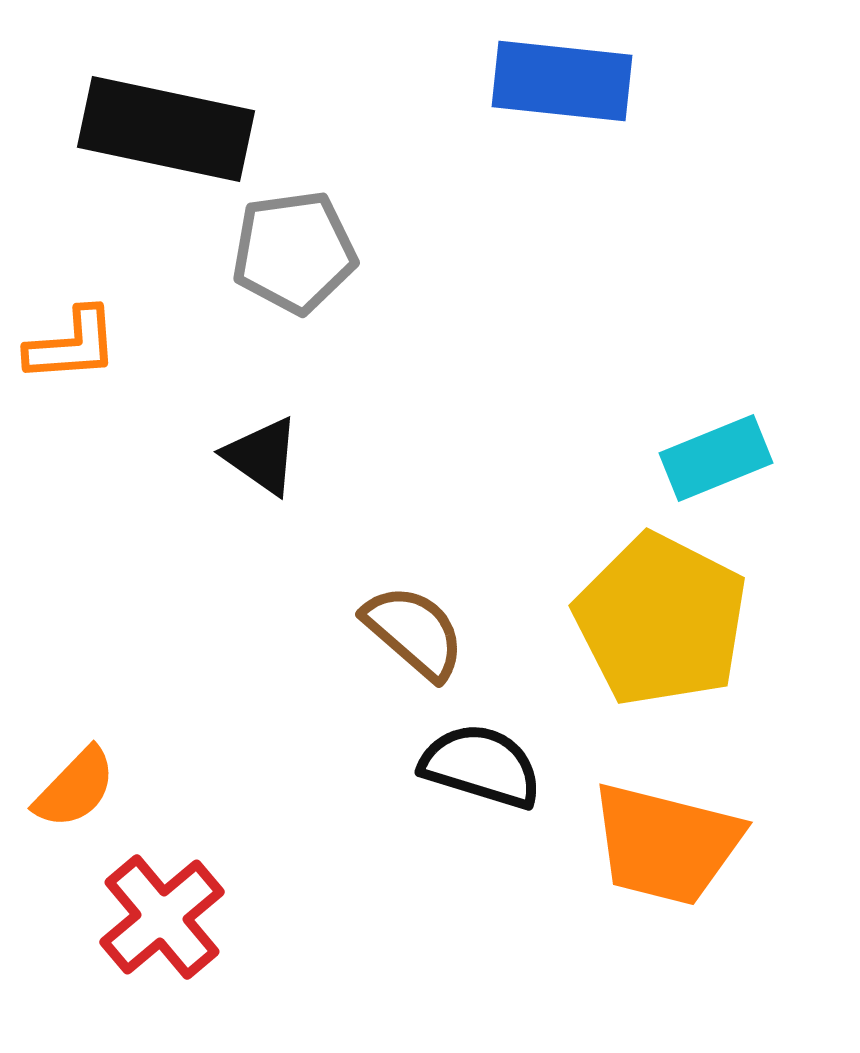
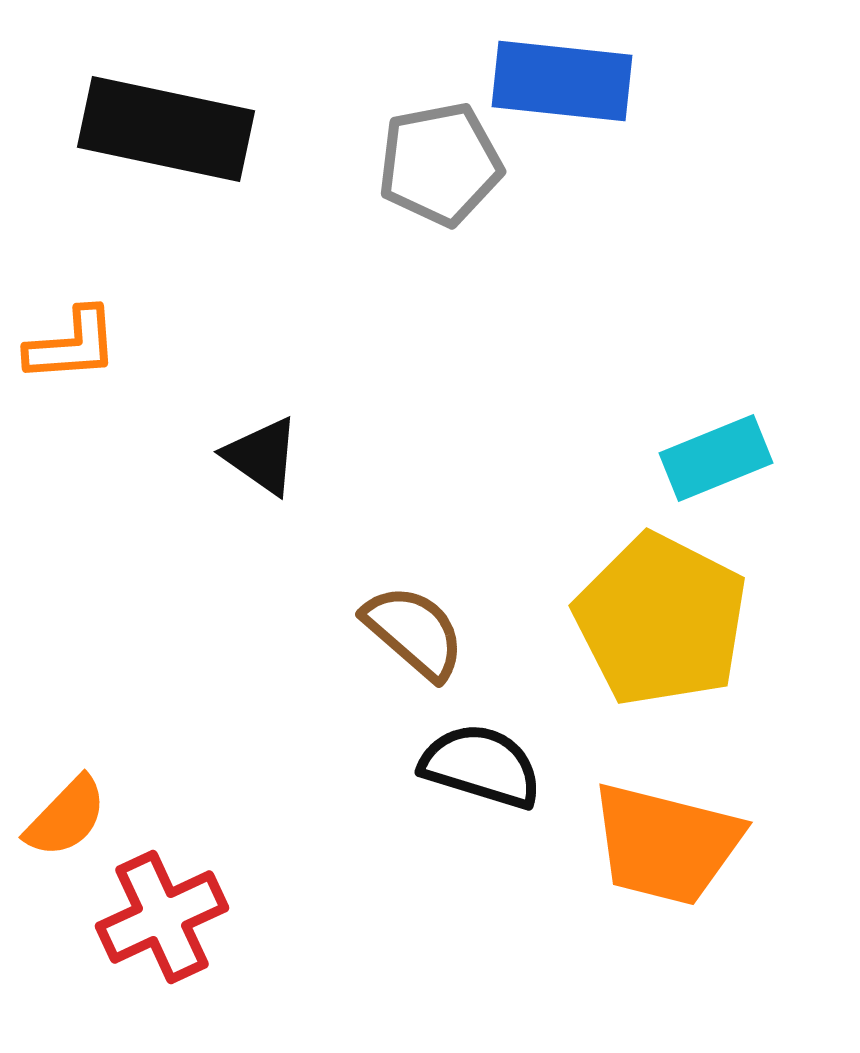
gray pentagon: moved 146 px right, 88 px up; rotated 3 degrees counterclockwise
orange semicircle: moved 9 px left, 29 px down
red cross: rotated 15 degrees clockwise
